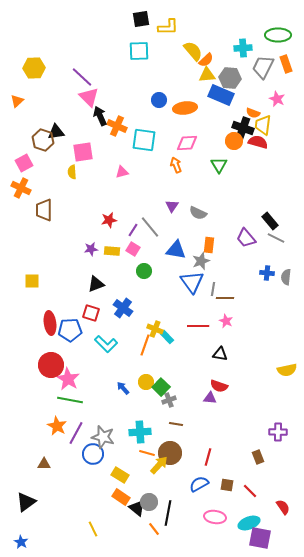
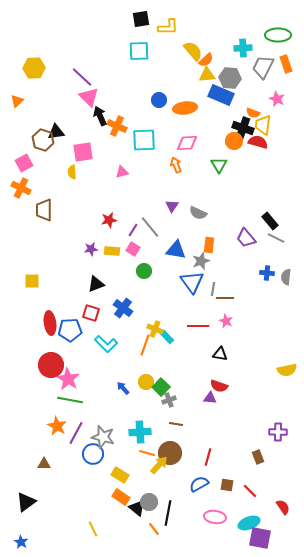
cyan square at (144, 140): rotated 10 degrees counterclockwise
